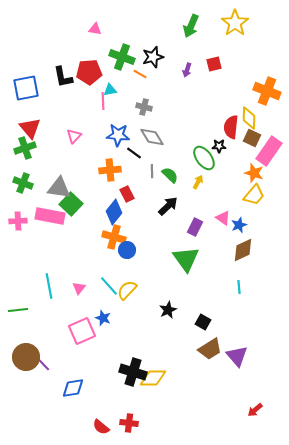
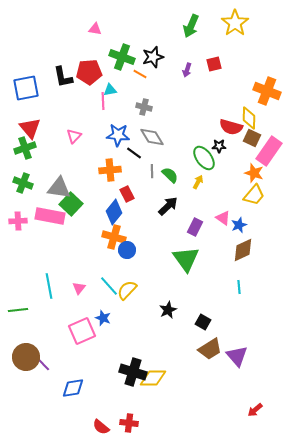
red semicircle at (231, 127): rotated 80 degrees counterclockwise
